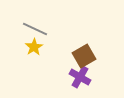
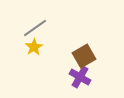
gray line: moved 1 px up; rotated 60 degrees counterclockwise
